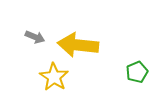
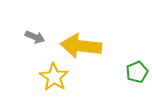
yellow arrow: moved 3 px right, 1 px down
